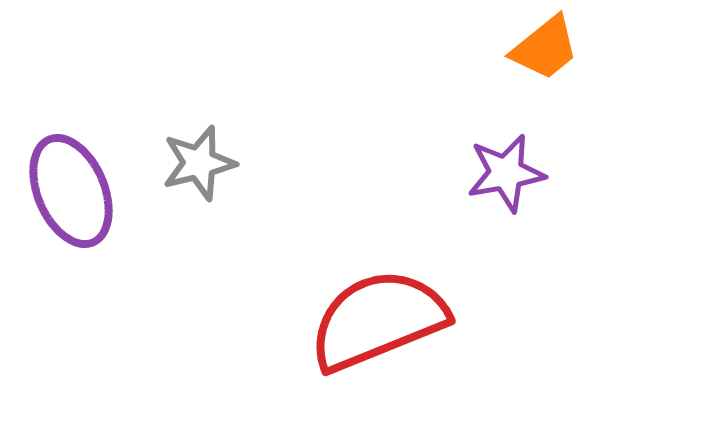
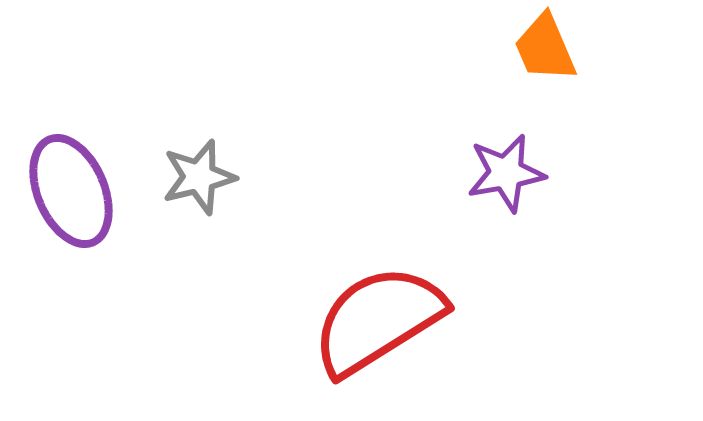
orange trapezoid: rotated 106 degrees clockwise
gray star: moved 14 px down
red semicircle: rotated 10 degrees counterclockwise
